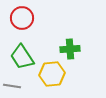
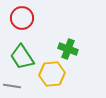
green cross: moved 2 px left; rotated 24 degrees clockwise
